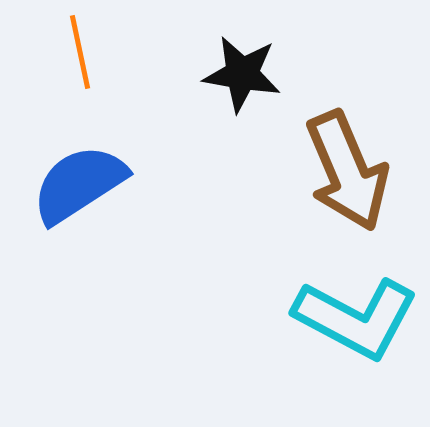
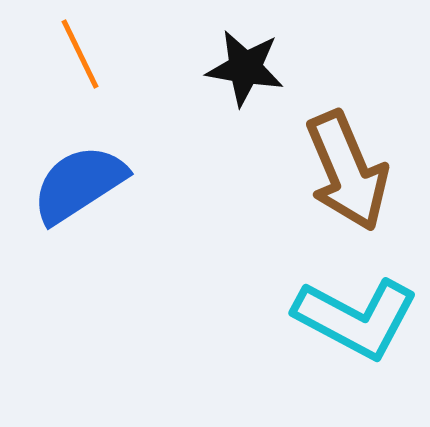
orange line: moved 2 px down; rotated 14 degrees counterclockwise
black star: moved 3 px right, 6 px up
